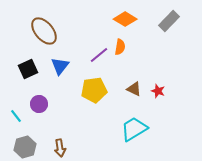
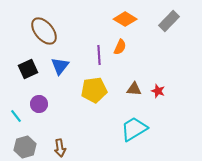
orange semicircle: rotated 14 degrees clockwise
purple line: rotated 54 degrees counterclockwise
brown triangle: rotated 21 degrees counterclockwise
